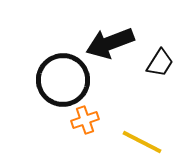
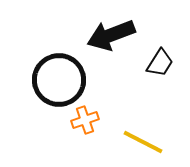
black arrow: moved 1 px right, 8 px up
black circle: moved 4 px left
yellow line: moved 1 px right
